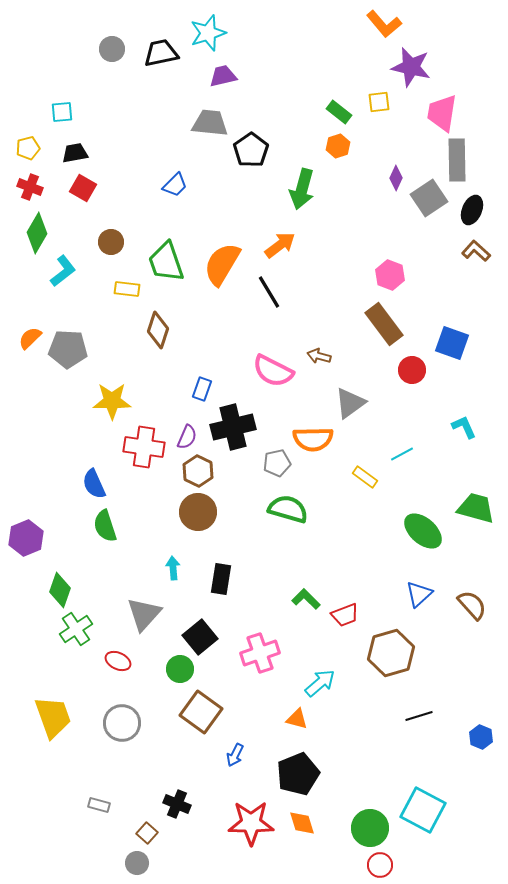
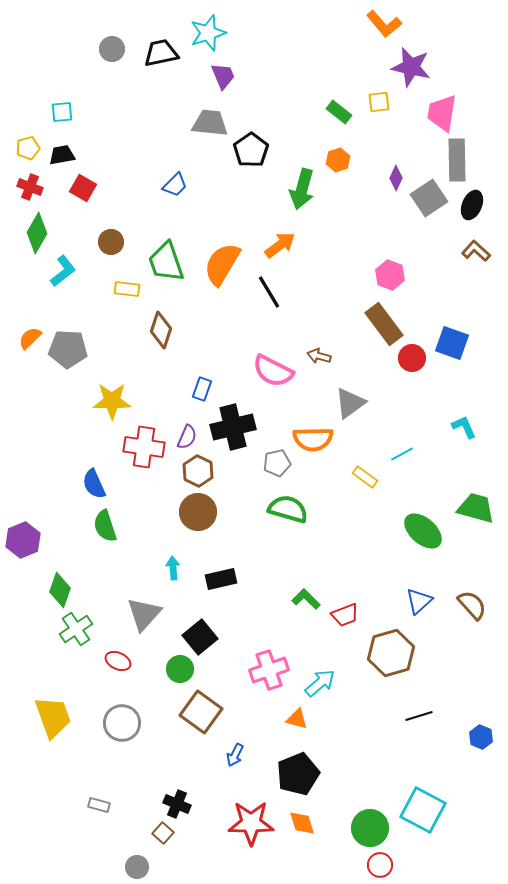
purple trapezoid at (223, 76): rotated 80 degrees clockwise
orange hexagon at (338, 146): moved 14 px down
black trapezoid at (75, 153): moved 13 px left, 2 px down
black ellipse at (472, 210): moved 5 px up
brown diamond at (158, 330): moved 3 px right
red circle at (412, 370): moved 12 px up
purple hexagon at (26, 538): moved 3 px left, 2 px down
black rectangle at (221, 579): rotated 68 degrees clockwise
blue triangle at (419, 594): moved 7 px down
pink cross at (260, 653): moved 9 px right, 17 px down
brown square at (147, 833): moved 16 px right
gray circle at (137, 863): moved 4 px down
